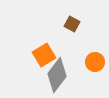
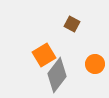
orange circle: moved 2 px down
